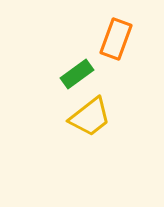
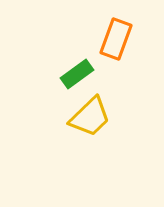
yellow trapezoid: rotated 6 degrees counterclockwise
